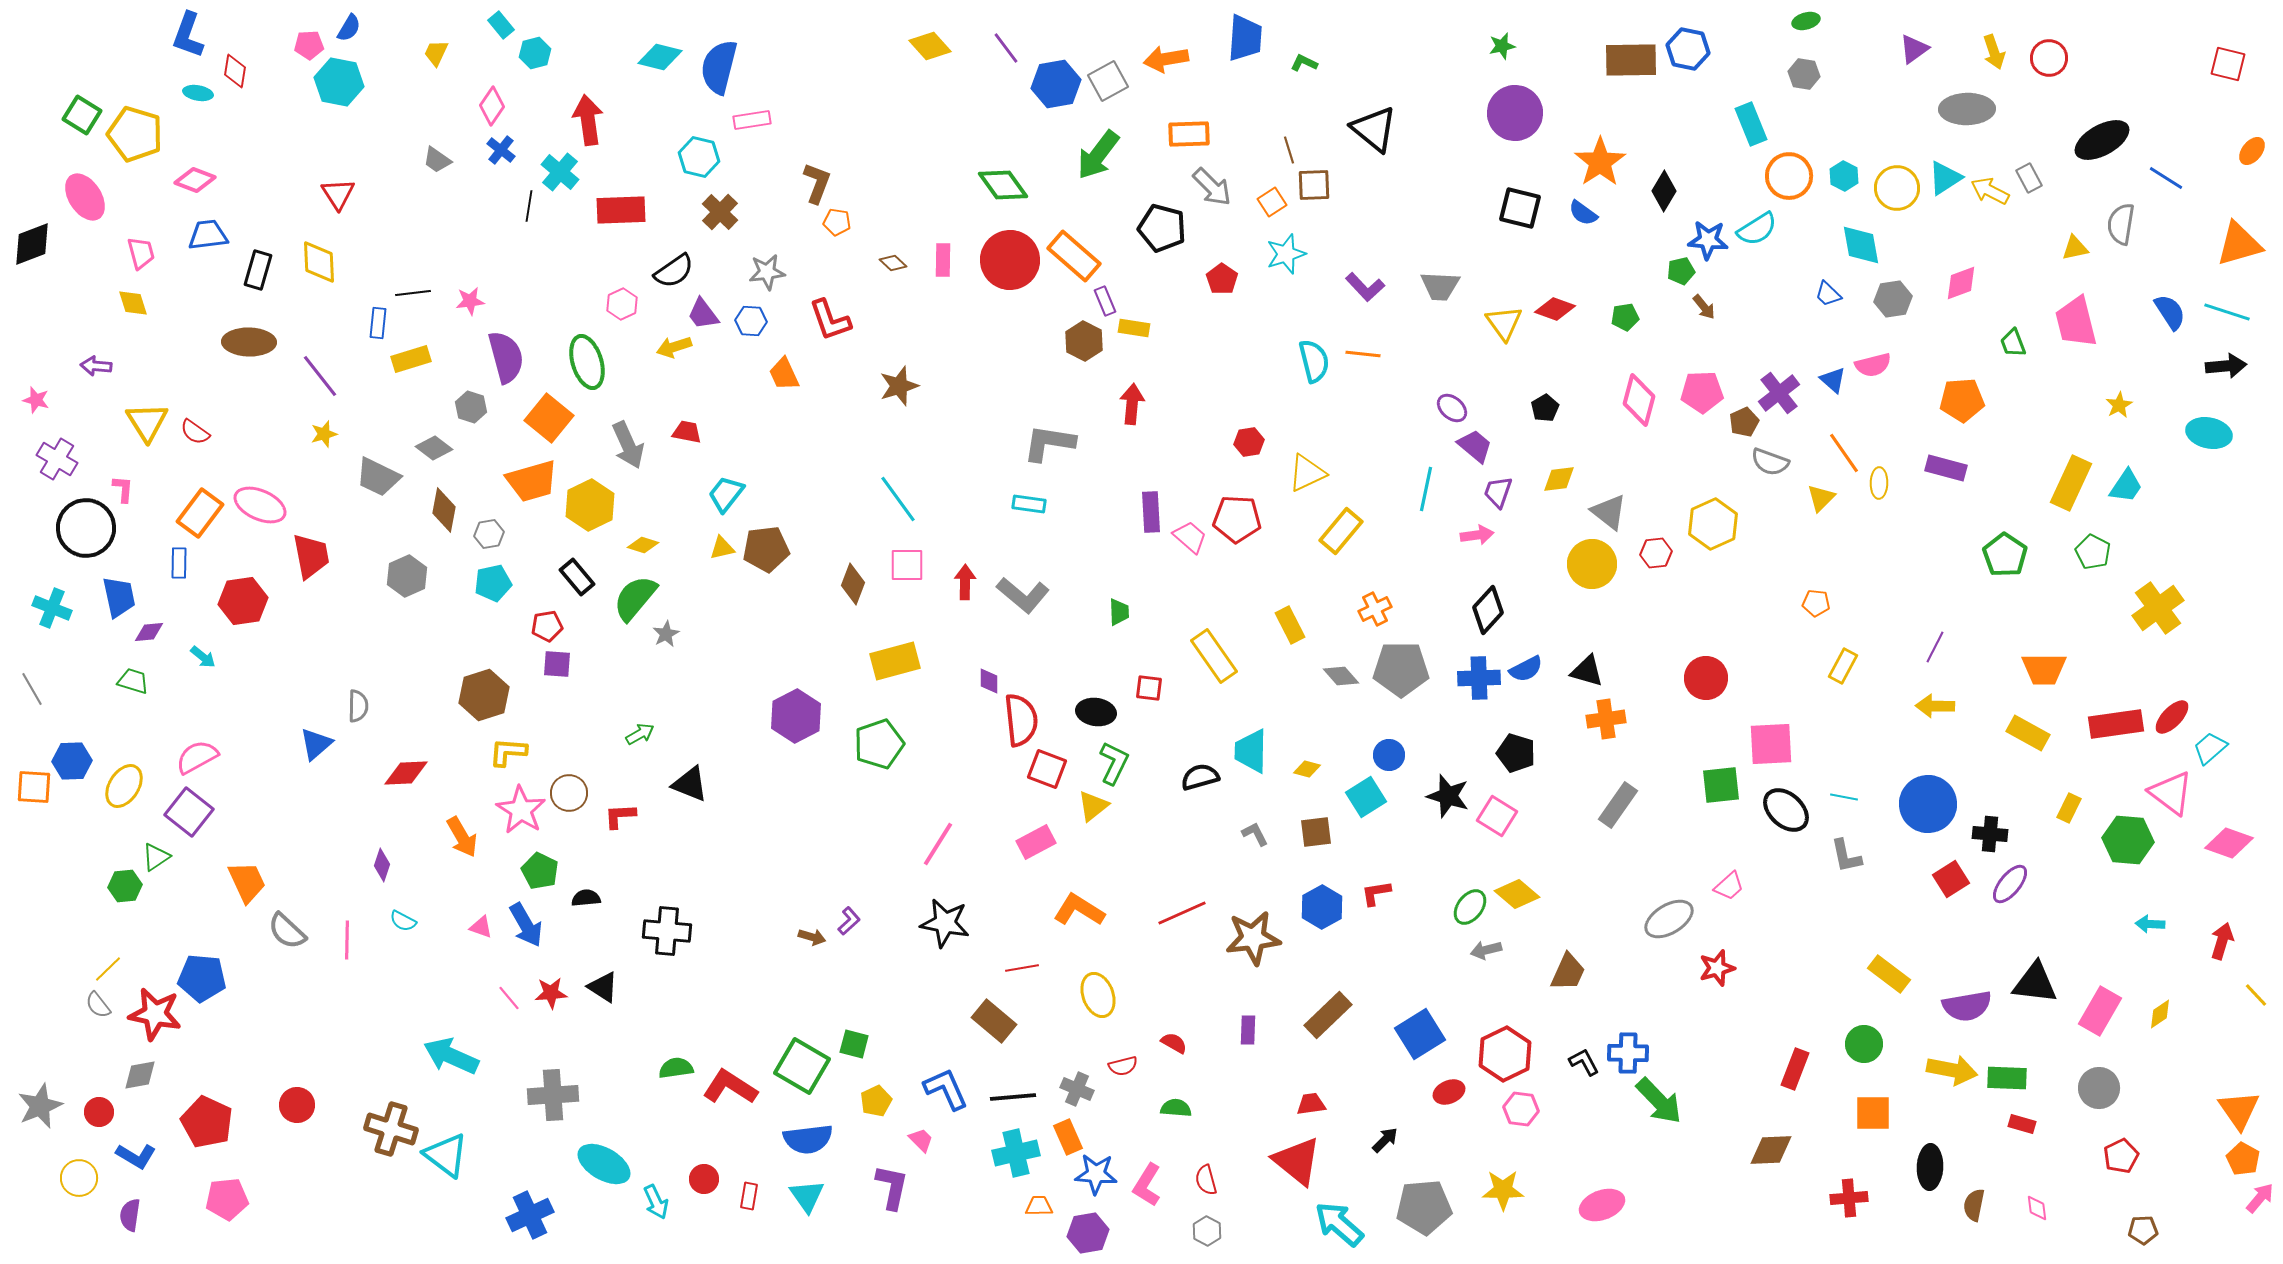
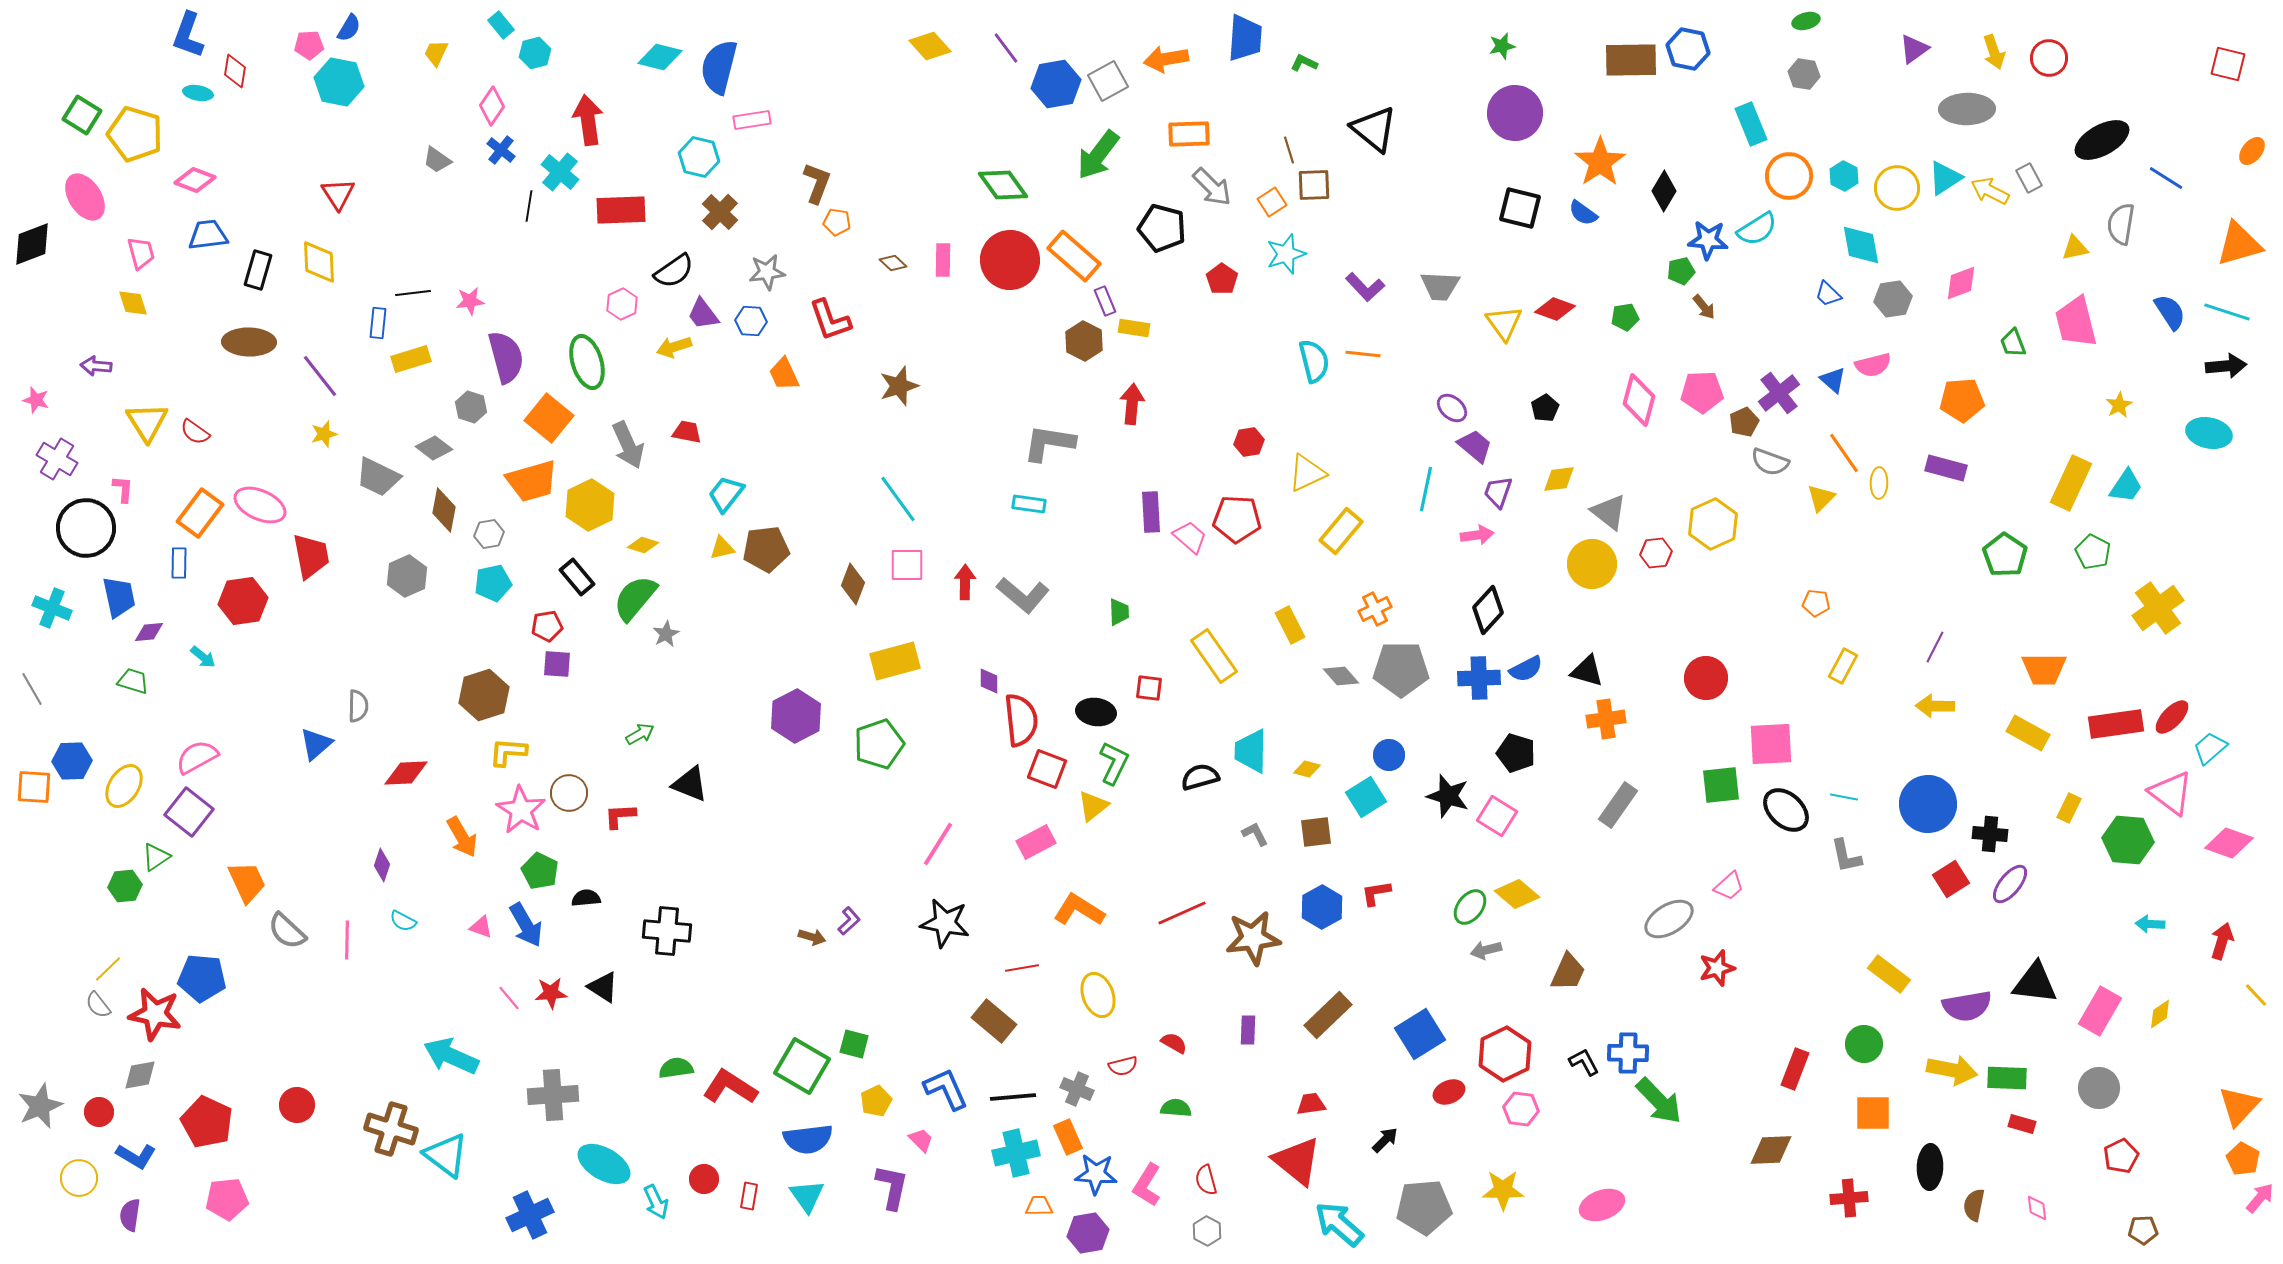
orange triangle at (2239, 1110): moved 4 px up; rotated 18 degrees clockwise
